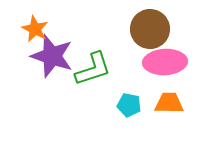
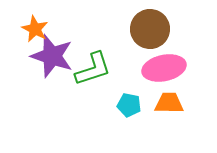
pink ellipse: moved 1 px left, 6 px down; rotated 9 degrees counterclockwise
